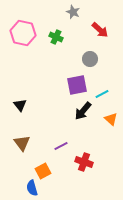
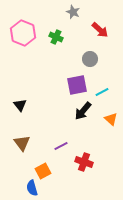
pink hexagon: rotated 10 degrees clockwise
cyan line: moved 2 px up
